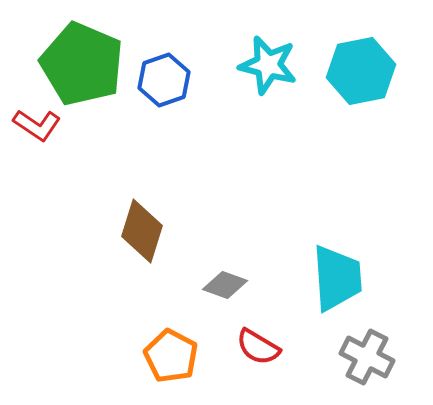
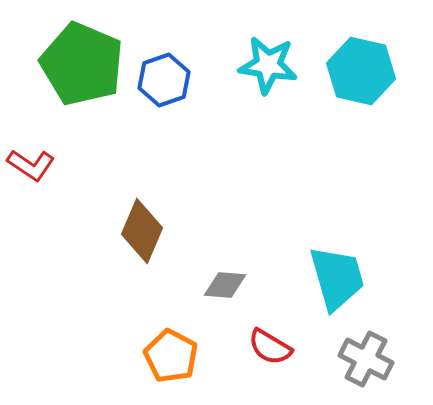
cyan star: rotated 6 degrees counterclockwise
cyan hexagon: rotated 24 degrees clockwise
red L-shape: moved 6 px left, 40 px down
brown diamond: rotated 6 degrees clockwise
cyan trapezoid: rotated 12 degrees counterclockwise
gray diamond: rotated 15 degrees counterclockwise
red semicircle: moved 12 px right
gray cross: moved 1 px left, 2 px down
